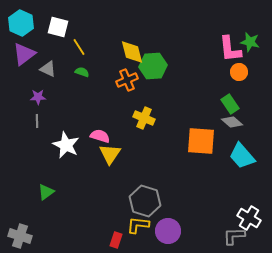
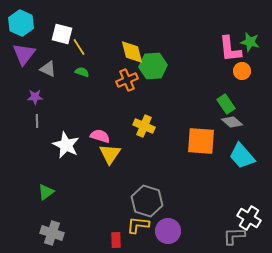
white square: moved 4 px right, 7 px down
purple triangle: rotated 15 degrees counterclockwise
orange circle: moved 3 px right, 1 px up
purple star: moved 3 px left
green rectangle: moved 4 px left
yellow cross: moved 8 px down
gray hexagon: moved 2 px right
gray cross: moved 32 px right, 3 px up
red rectangle: rotated 21 degrees counterclockwise
